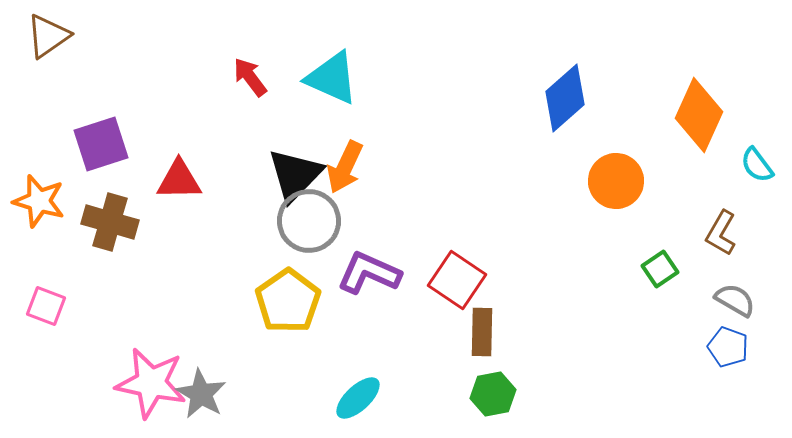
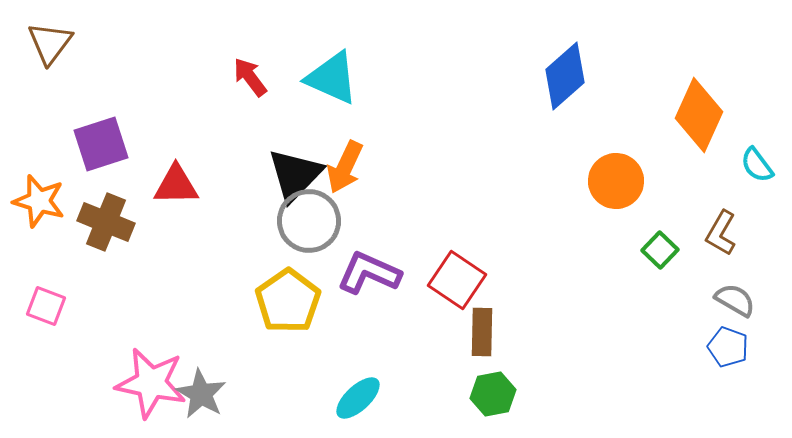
brown triangle: moved 2 px right, 7 px down; rotated 18 degrees counterclockwise
blue diamond: moved 22 px up
red triangle: moved 3 px left, 5 px down
brown cross: moved 4 px left; rotated 6 degrees clockwise
green square: moved 19 px up; rotated 12 degrees counterclockwise
